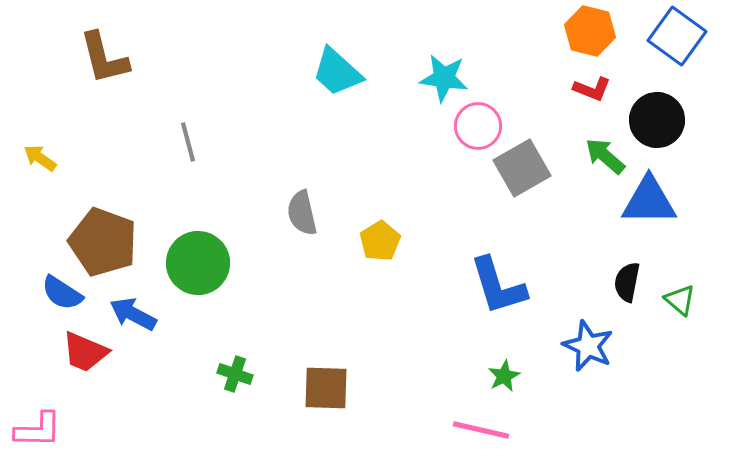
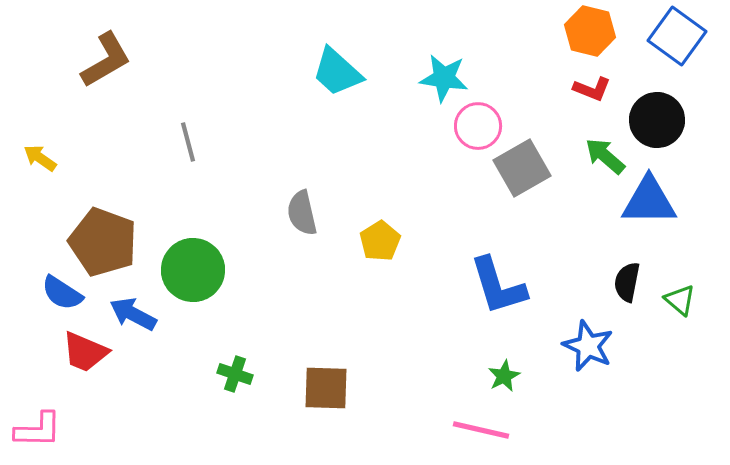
brown L-shape: moved 2 px right, 2 px down; rotated 106 degrees counterclockwise
green circle: moved 5 px left, 7 px down
